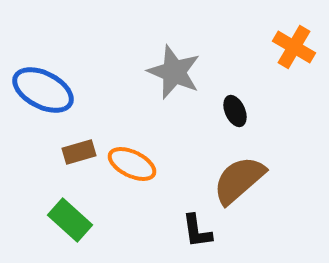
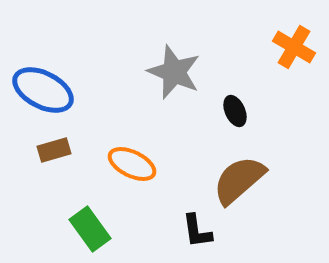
brown rectangle: moved 25 px left, 2 px up
green rectangle: moved 20 px right, 9 px down; rotated 12 degrees clockwise
